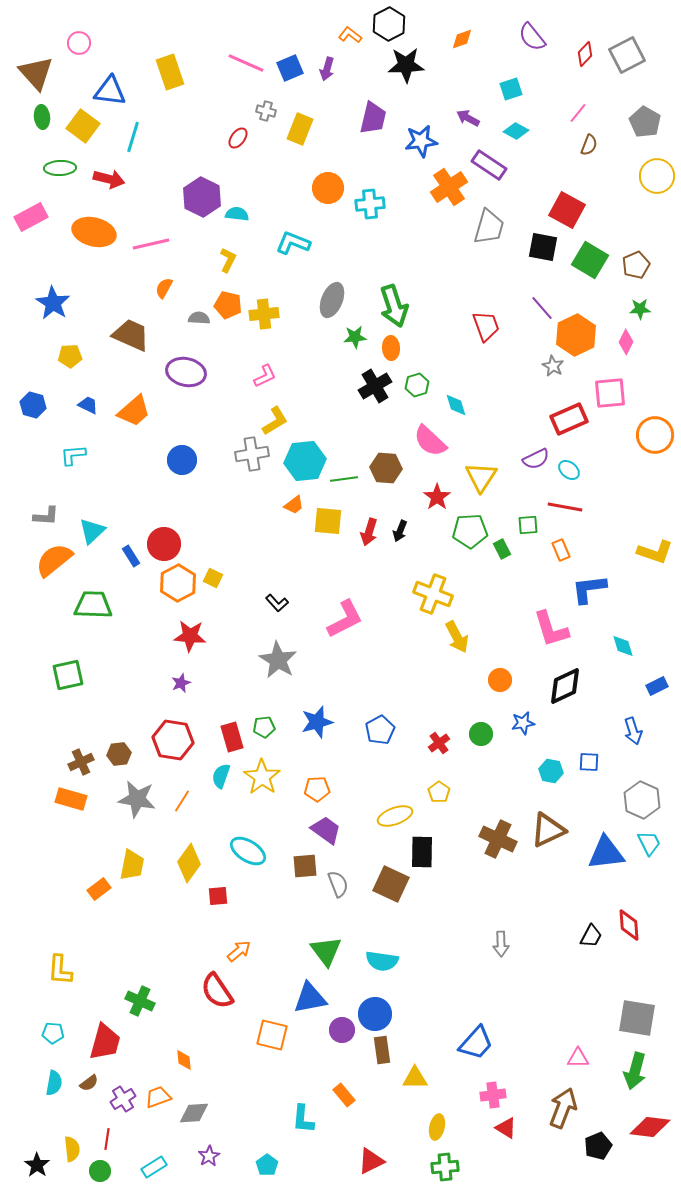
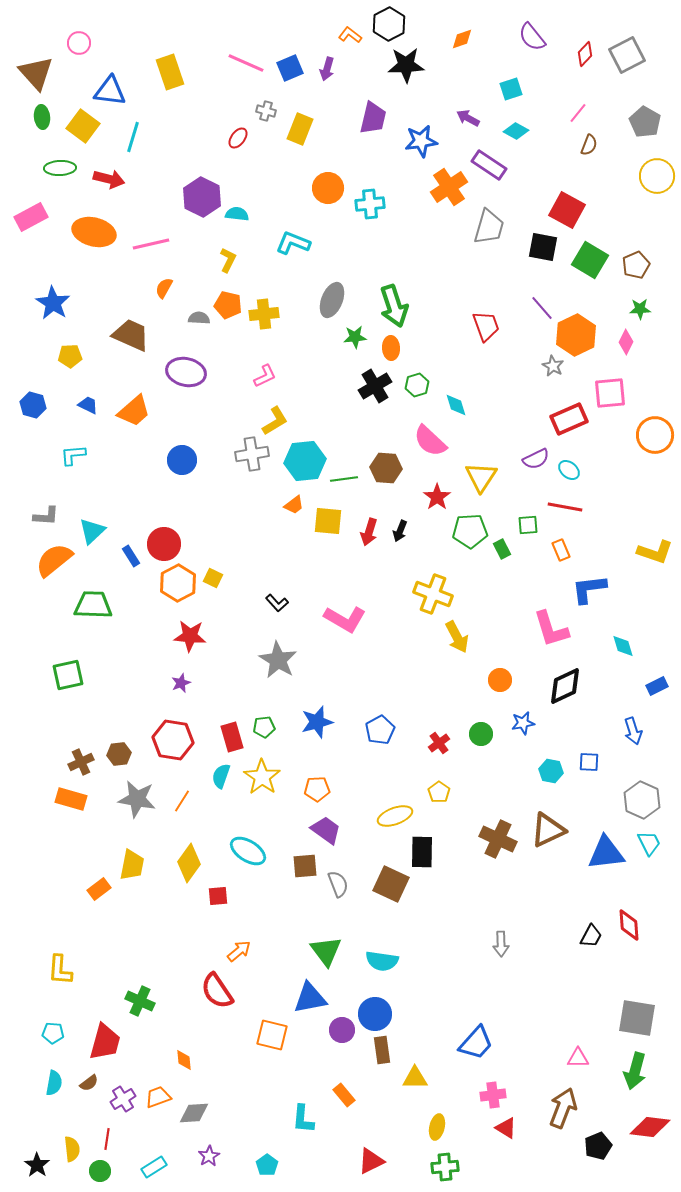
pink L-shape at (345, 619): rotated 57 degrees clockwise
